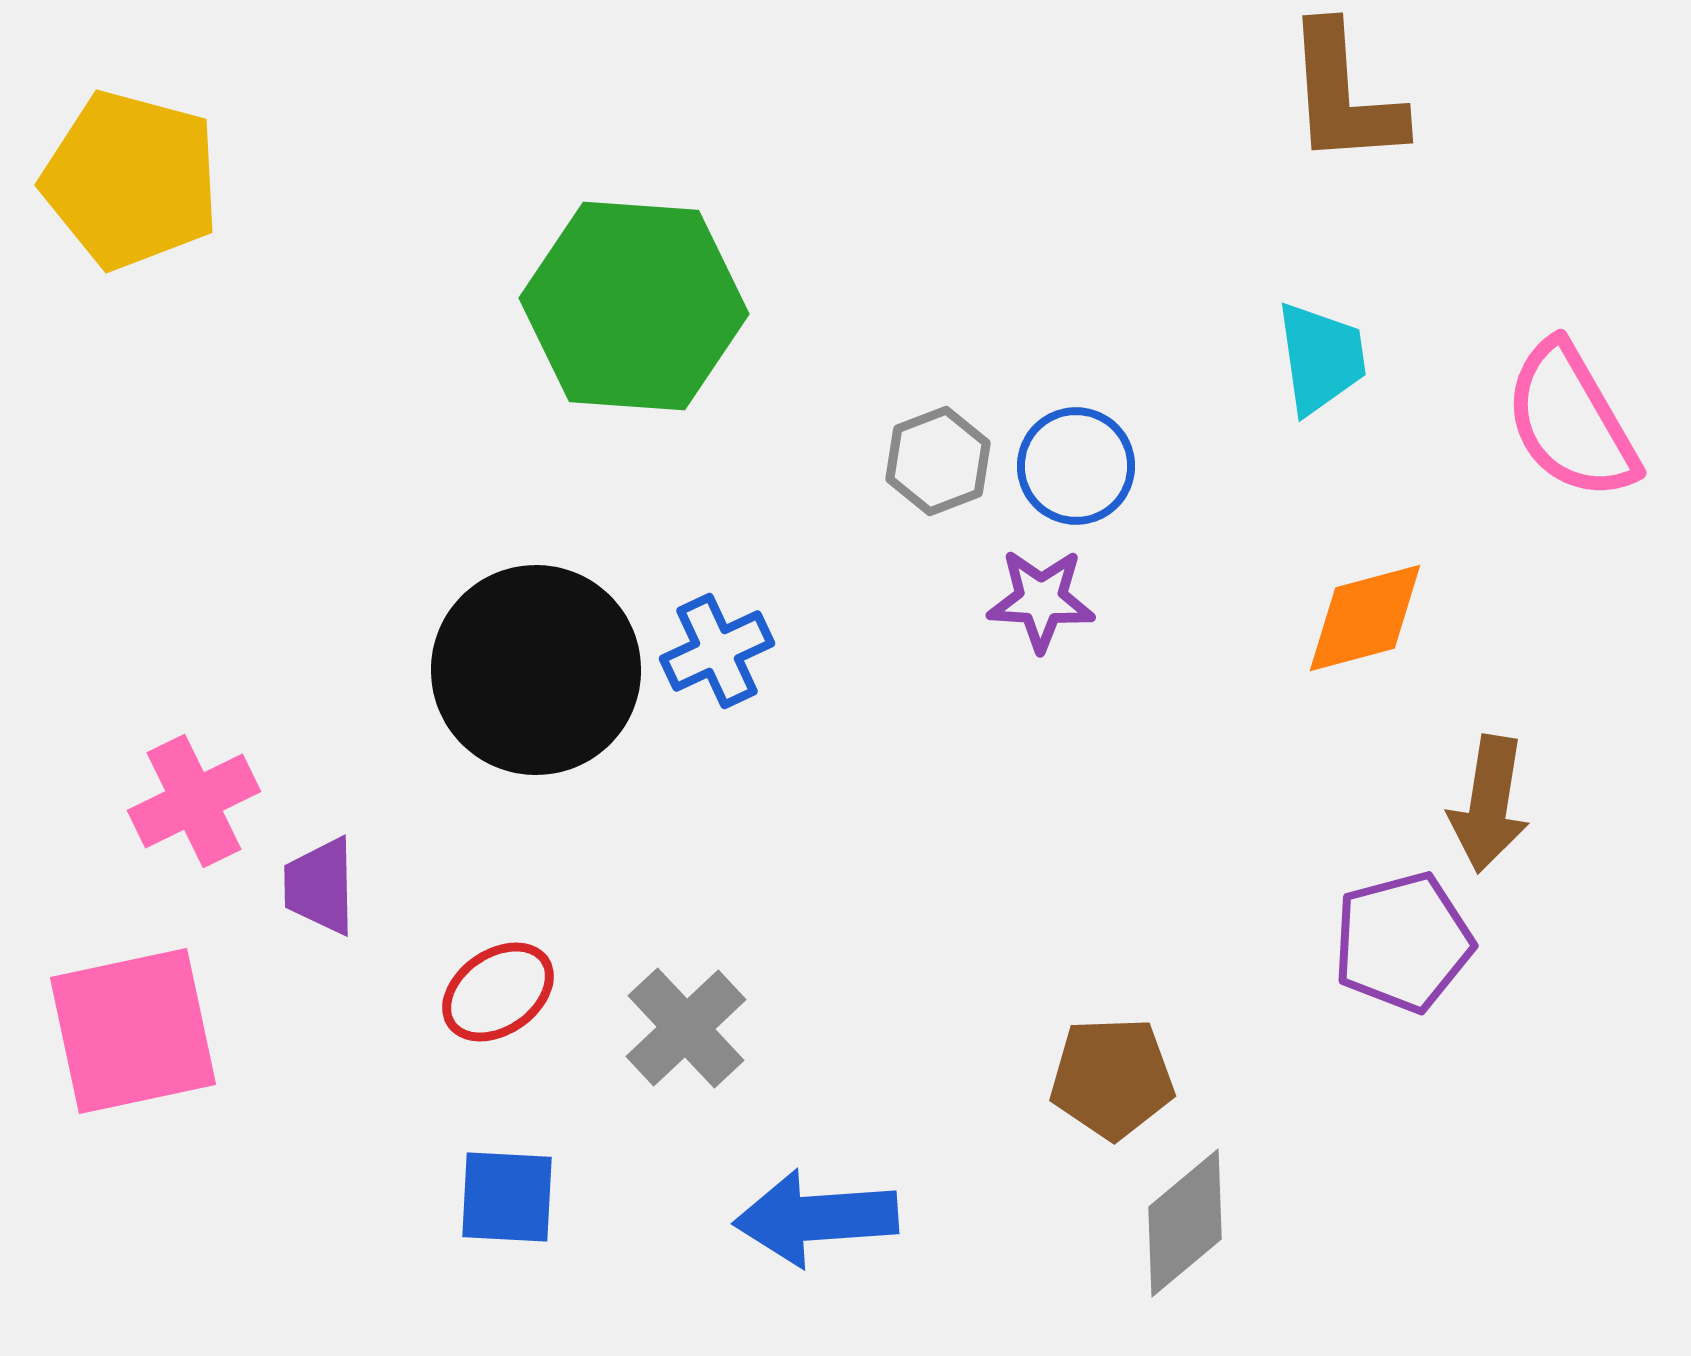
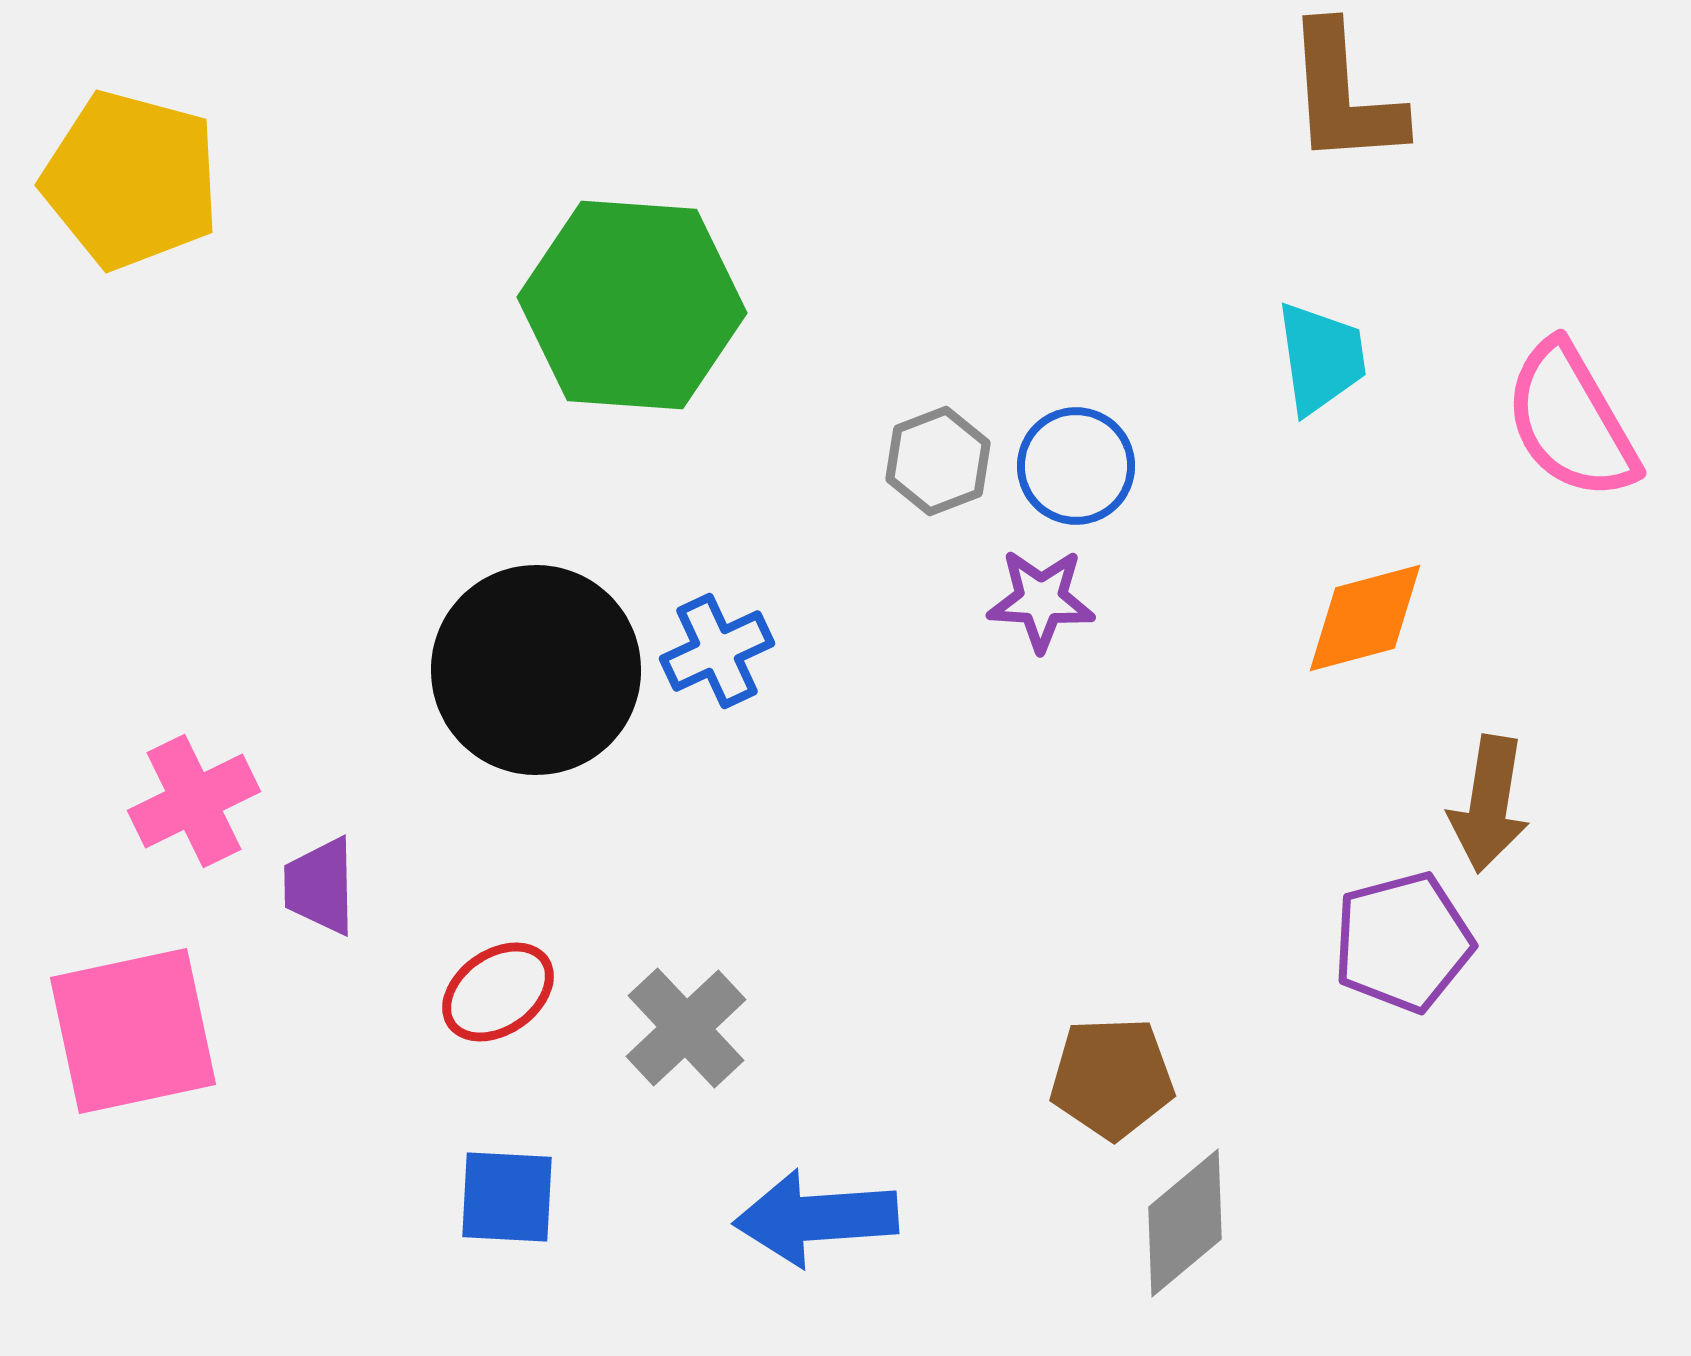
green hexagon: moved 2 px left, 1 px up
